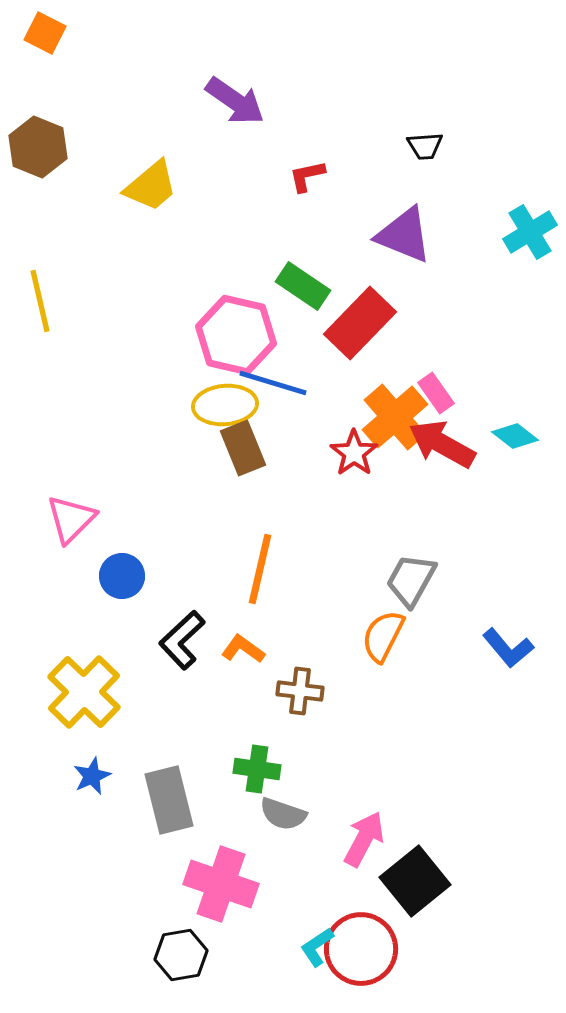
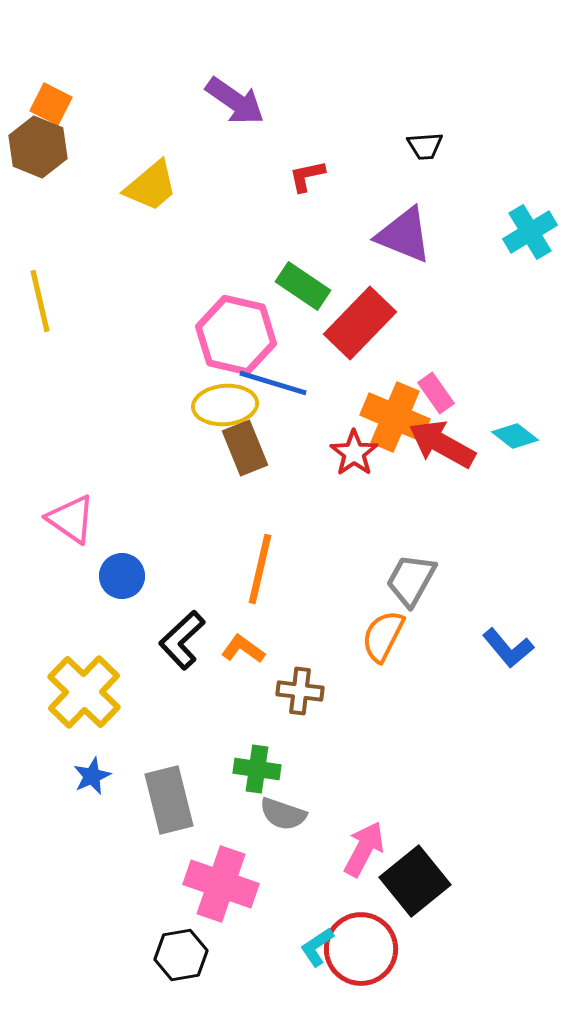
orange square: moved 6 px right, 71 px down
orange cross: rotated 26 degrees counterclockwise
brown rectangle: moved 2 px right
pink triangle: rotated 40 degrees counterclockwise
pink arrow: moved 10 px down
